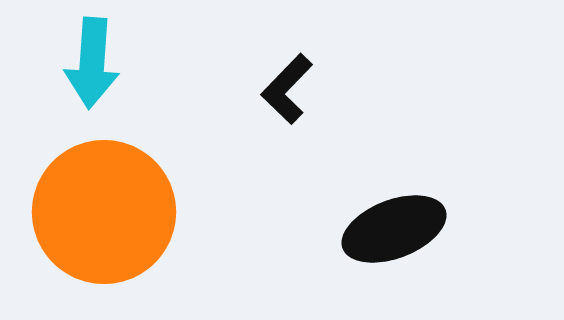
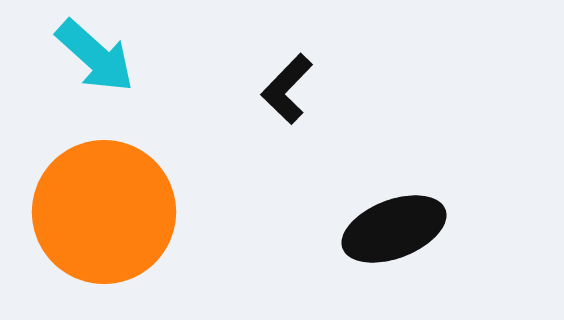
cyan arrow: moved 3 px right, 7 px up; rotated 52 degrees counterclockwise
